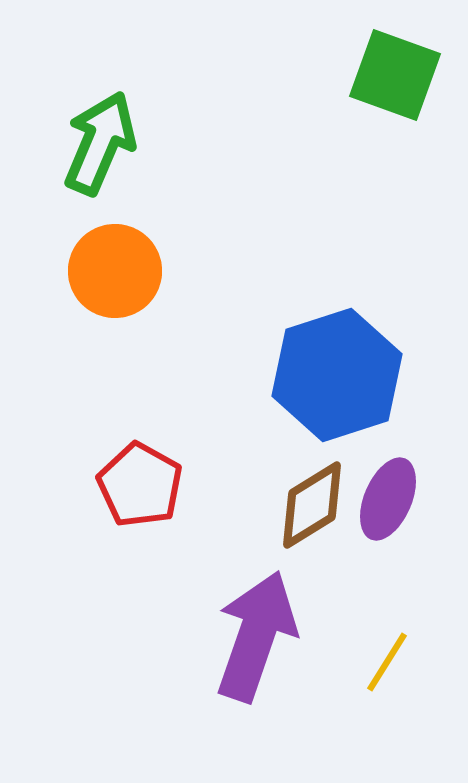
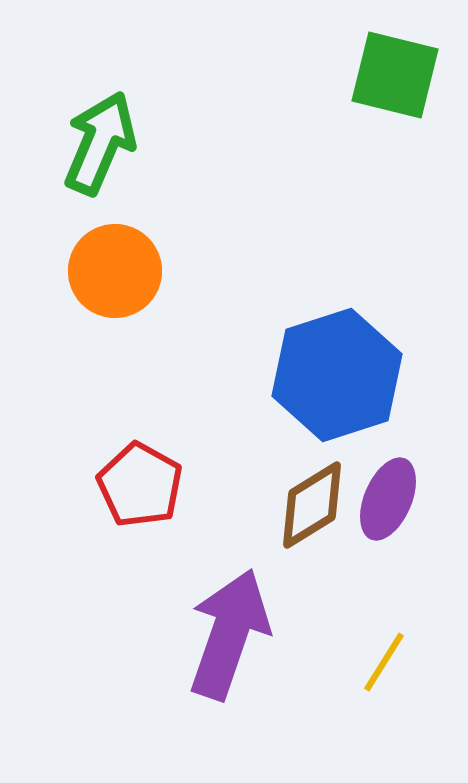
green square: rotated 6 degrees counterclockwise
purple arrow: moved 27 px left, 2 px up
yellow line: moved 3 px left
